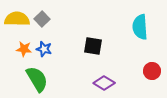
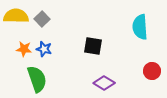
yellow semicircle: moved 1 px left, 3 px up
green semicircle: rotated 12 degrees clockwise
